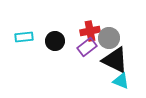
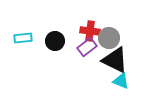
red cross: rotated 18 degrees clockwise
cyan rectangle: moved 1 px left, 1 px down
